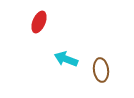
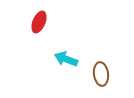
brown ellipse: moved 4 px down
